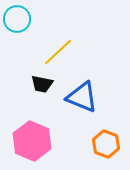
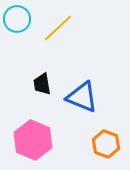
yellow line: moved 24 px up
black trapezoid: rotated 70 degrees clockwise
pink hexagon: moved 1 px right, 1 px up
